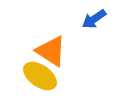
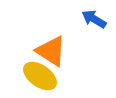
blue arrow: rotated 65 degrees clockwise
